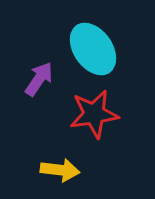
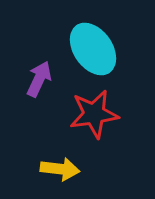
purple arrow: rotated 9 degrees counterclockwise
yellow arrow: moved 1 px up
